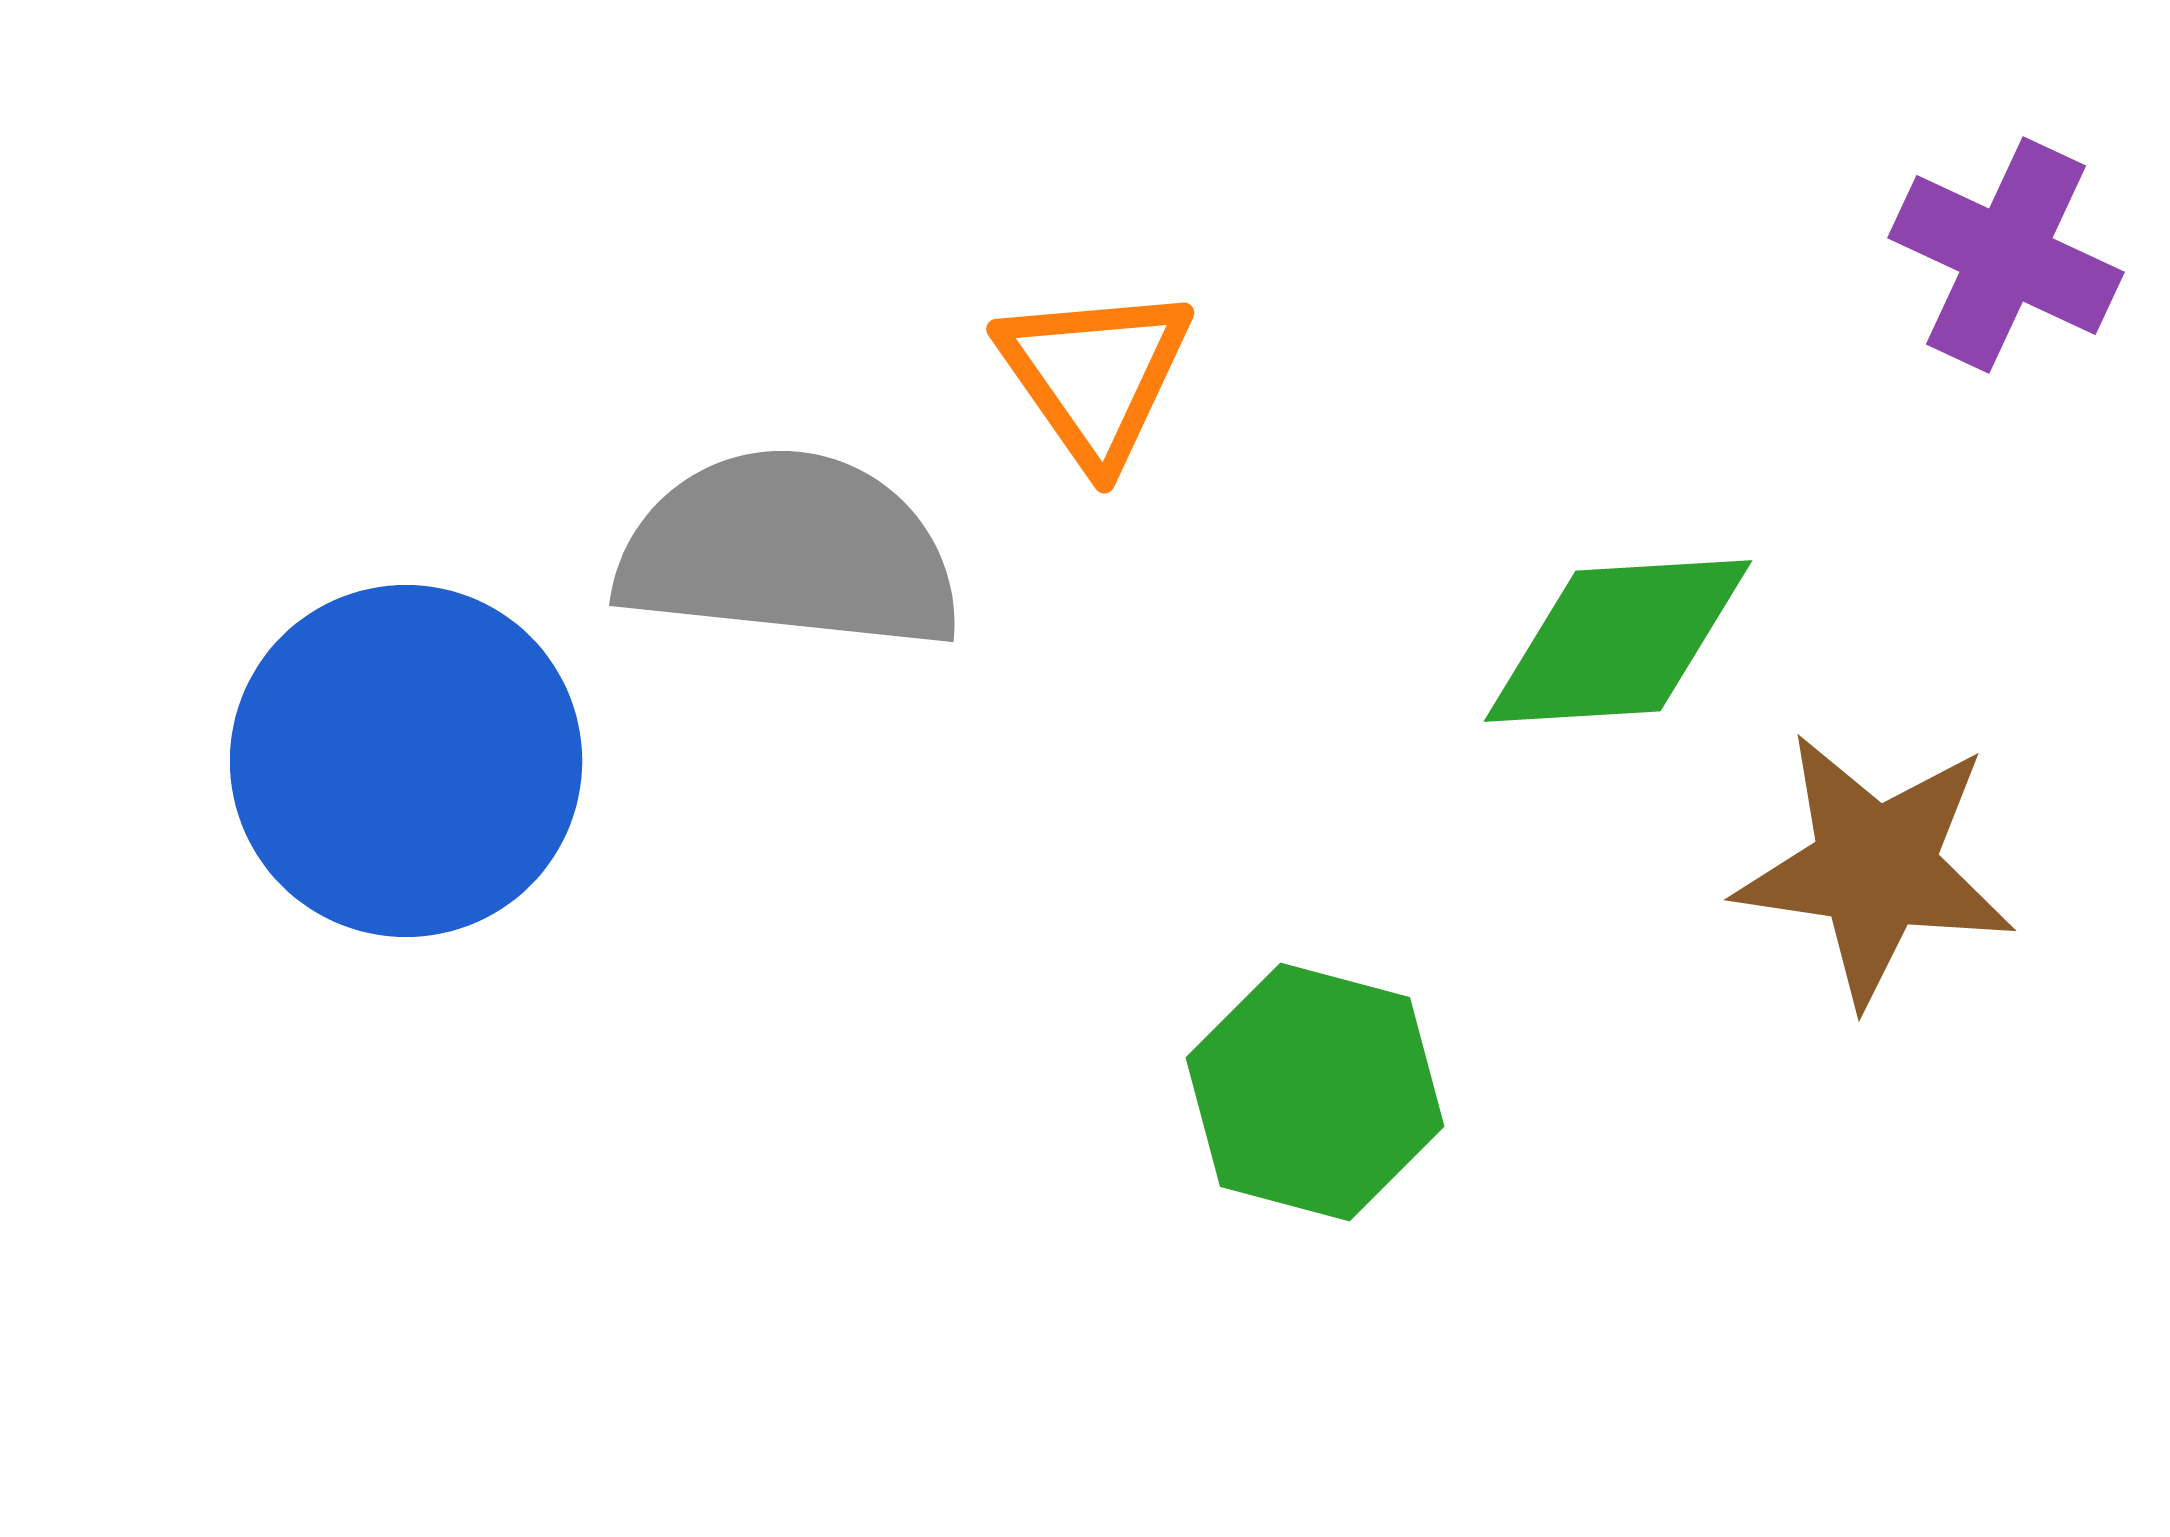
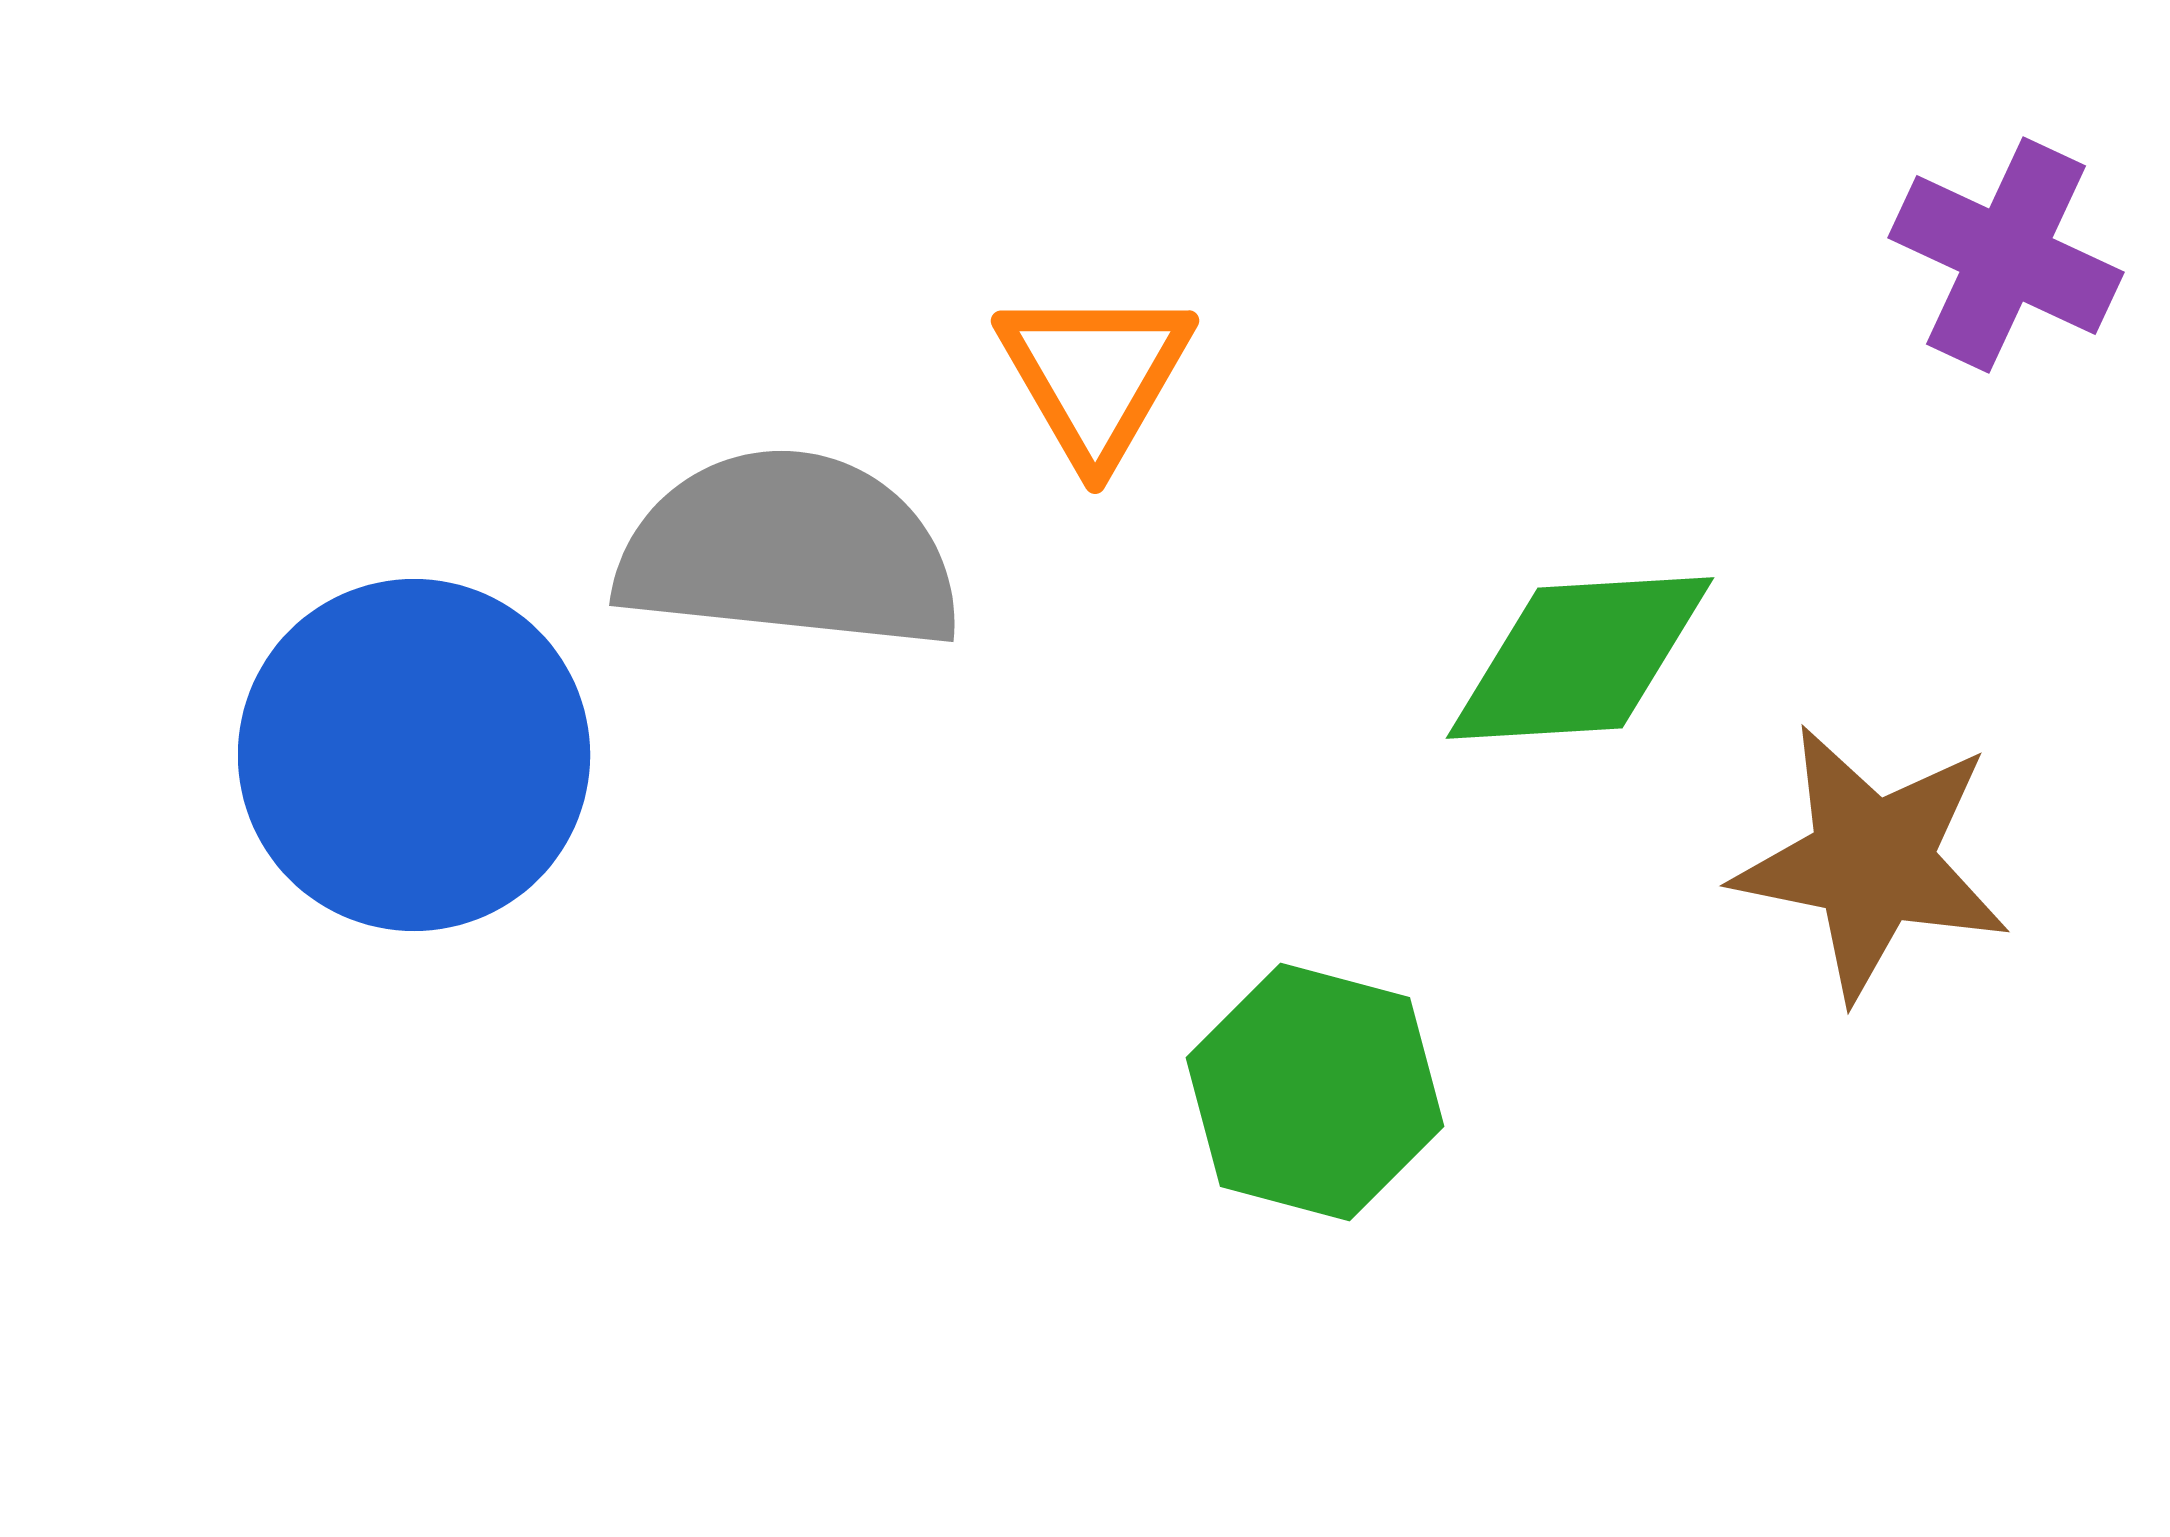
orange triangle: rotated 5 degrees clockwise
green diamond: moved 38 px left, 17 px down
blue circle: moved 8 px right, 6 px up
brown star: moved 3 px left, 6 px up; rotated 3 degrees clockwise
